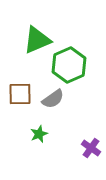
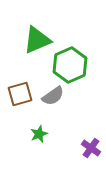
green hexagon: moved 1 px right
brown square: rotated 15 degrees counterclockwise
gray semicircle: moved 3 px up
